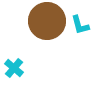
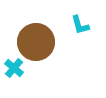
brown circle: moved 11 px left, 21 px down
